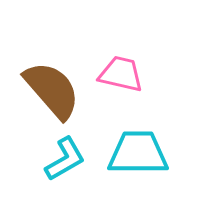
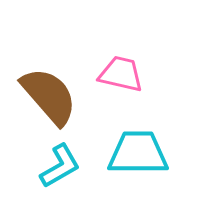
brown semicircle: moved 3 px left, 6 px down
cyan L-shape: moved 5 px left, 7 px down
